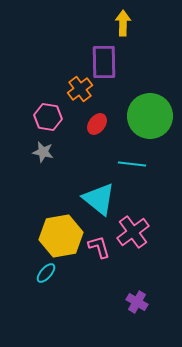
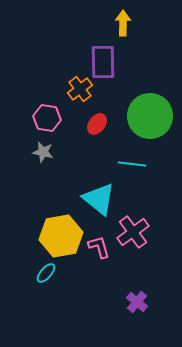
purple rectangle: moved 1 px left
pink hexagon: moved 1 px left, 1 px down
purple cross: rotated 10 degrees clockwise
